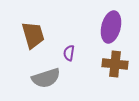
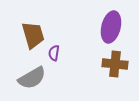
purple semicircle: moved 15 px left
gray semicircle: moved 14 px left; rotated 12 degrees counterclockwise
